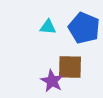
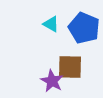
cyan triangle: moved 3 px right, 3 px up; rotated 24 degrees clockwise
